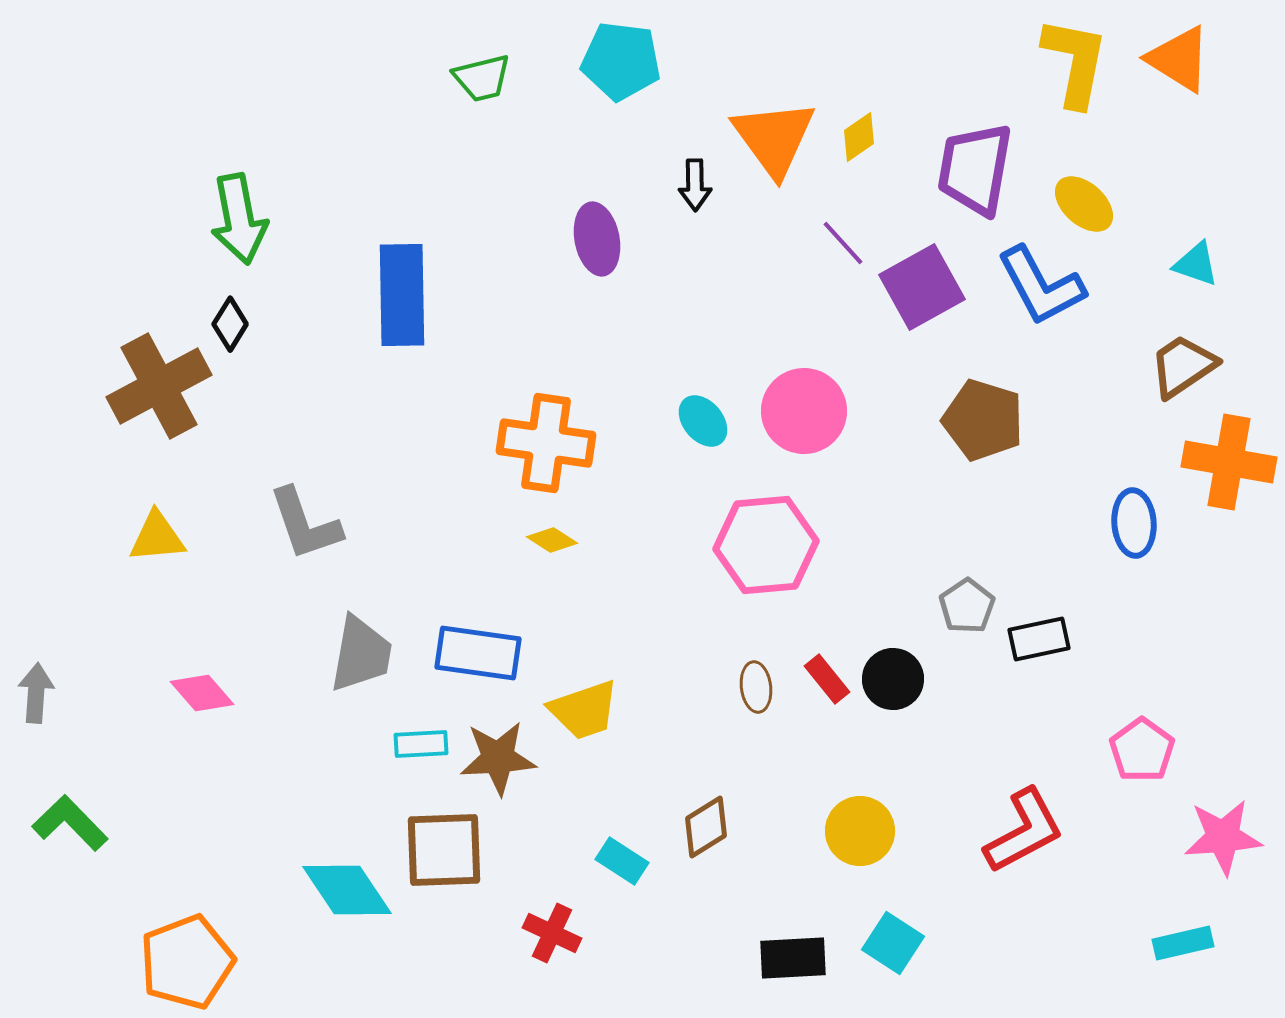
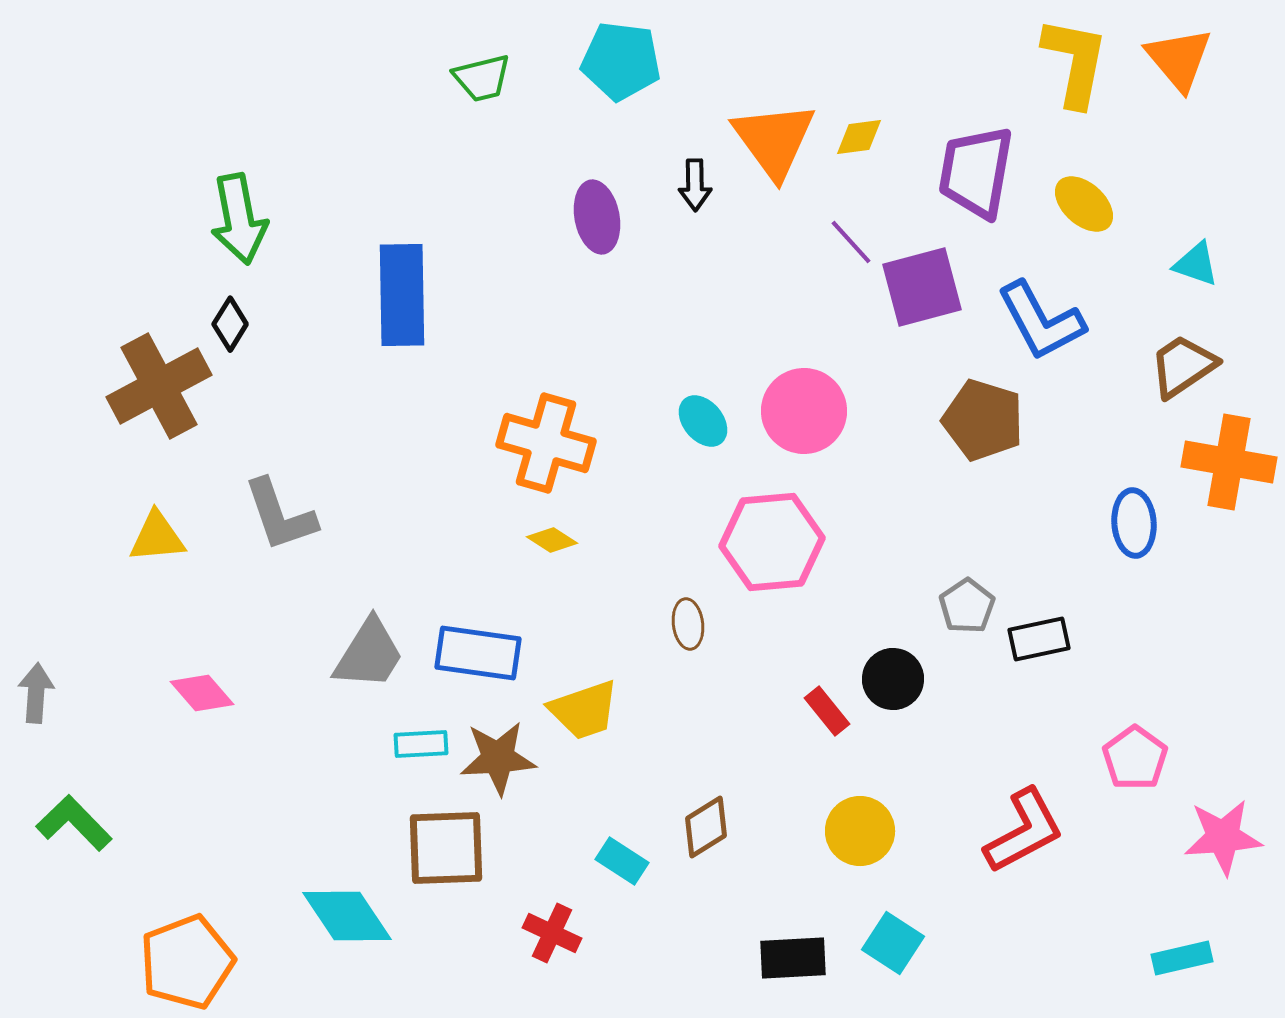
orange triangle at (1179, 59): rotated 18 degrees clockwise
yellow diamond at (859, 137): rotated 27 degrees clockwise
orange triangle at (774, 138): moved 2 px down
purple trapezoid at (975, 169): moved 1 px right, 3 px down
purple ellipse at (597, 239): moved 22 px up
purple line at (843, 243): moved 8 px right, 1 px up
blue L-shape at (1041, 286): moved 35 px down
purple square at (922, 287): rotated 14 degrees clockwise
orange cross at (546, 443): rotated 8 degrees clockwise
gray L-shape at (305, 524): moved 25 px left, 9 px up
pink hexagon at (766, 545): moved 6 px right, 3 px up
gray trapezoid at (361, 654): moved 8 px right; rotated 22 degrees clockwise
red rectangle at (827, 679): moved 32 px down
brown ellipse at (756, 687): moved 68 px left, 63 px up
pink pentagon at (1142, 750): moved 7 px left, 8 px down
green L-shape at (70, 823): moved 4 px right
brown square at (444, 850): moved 2 px right, 2 px up
cyan diamond at (347, 890): moved 26 px down
cyan rectangle at (1183, 943): moved 1 px left, 15 px down
